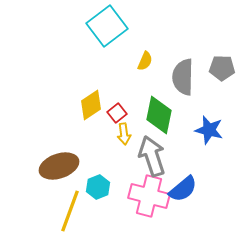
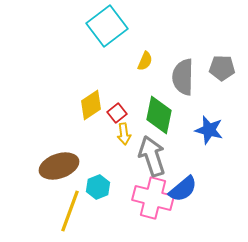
pink cross: moved 4 px right, 2 px down
